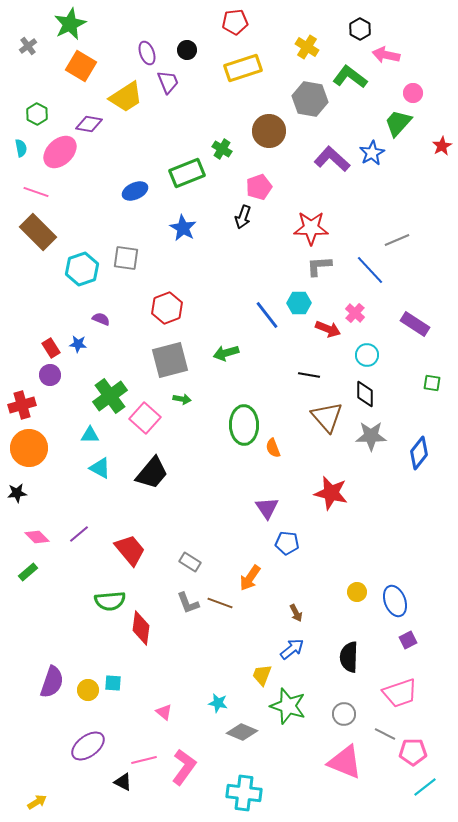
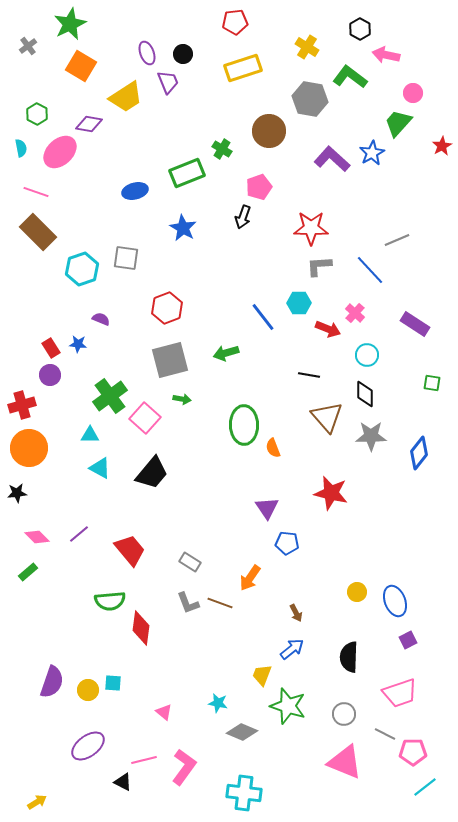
black circle at (187, 50): moved 4 px left, 4 px down
blue ellipse at (135, 191): rotated 10 degrees clockwise
blue line at (267, 315): moved 4 px left, 2 px down
